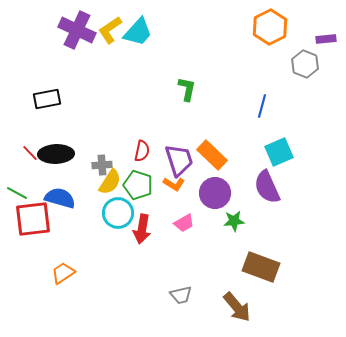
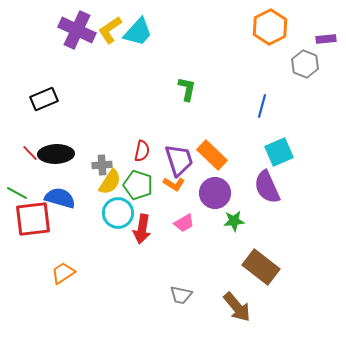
black rectangle: moved 3 px left; rotated 12 degrees counterclockwise
brown rectangle: rotated 18 degrees clockwise
gray trapezoid: rotated 25 degrees clockwise
